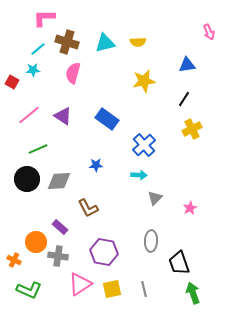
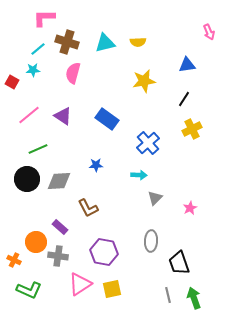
blue cross: moved 4 px right, 2 px up
gray line: moved 24 px right, 6 px down
green arrow: moved 1 px right, 5 px down
